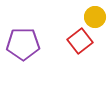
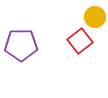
purple pentagon: moved 2 px left, 1 px down
